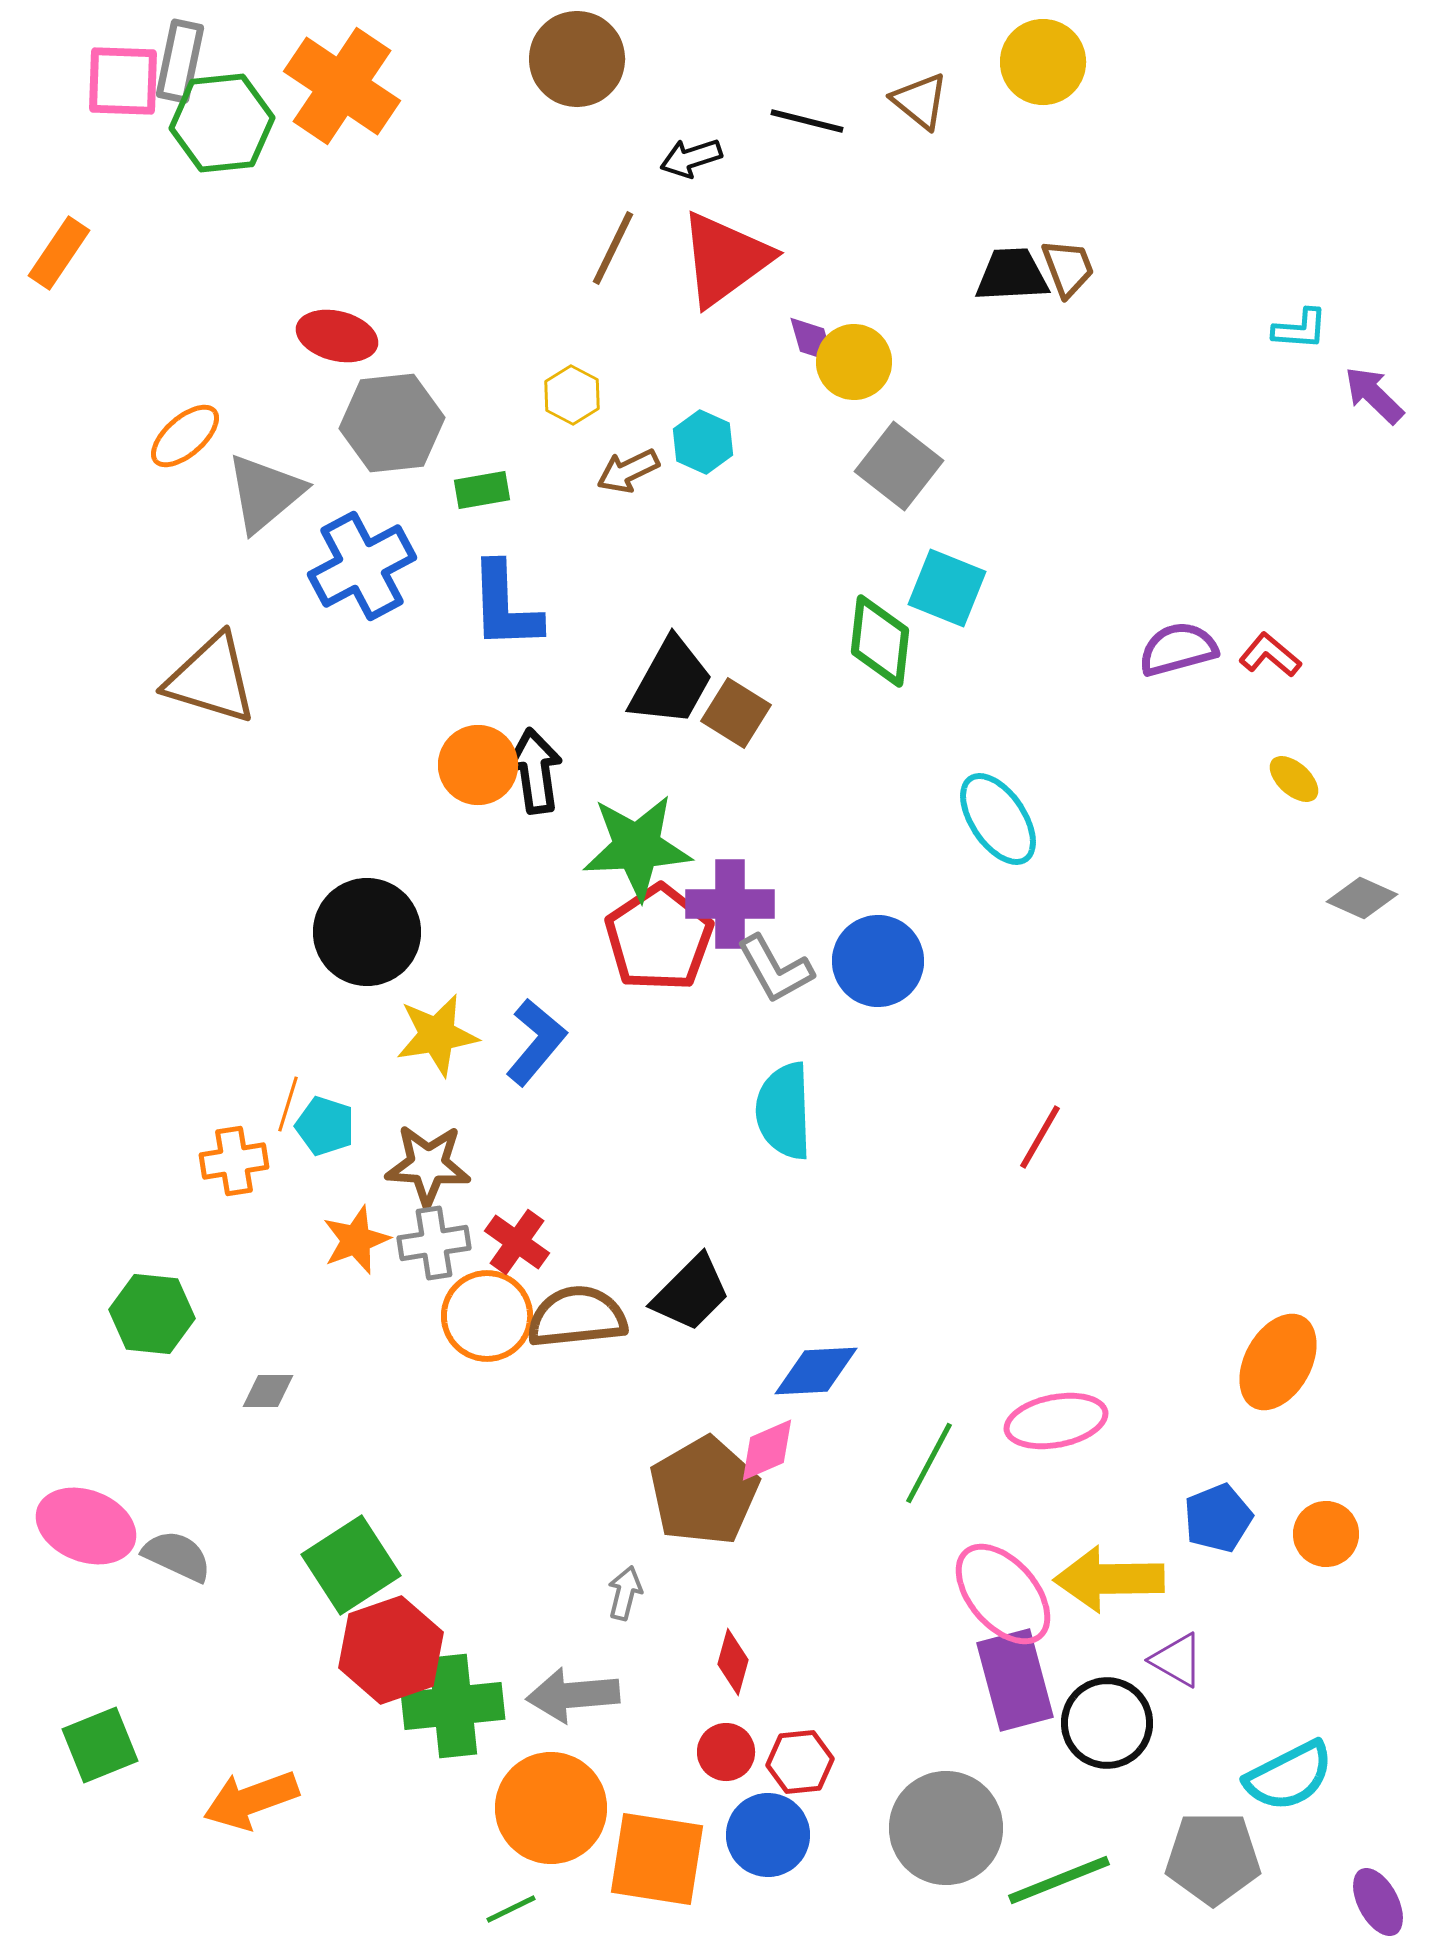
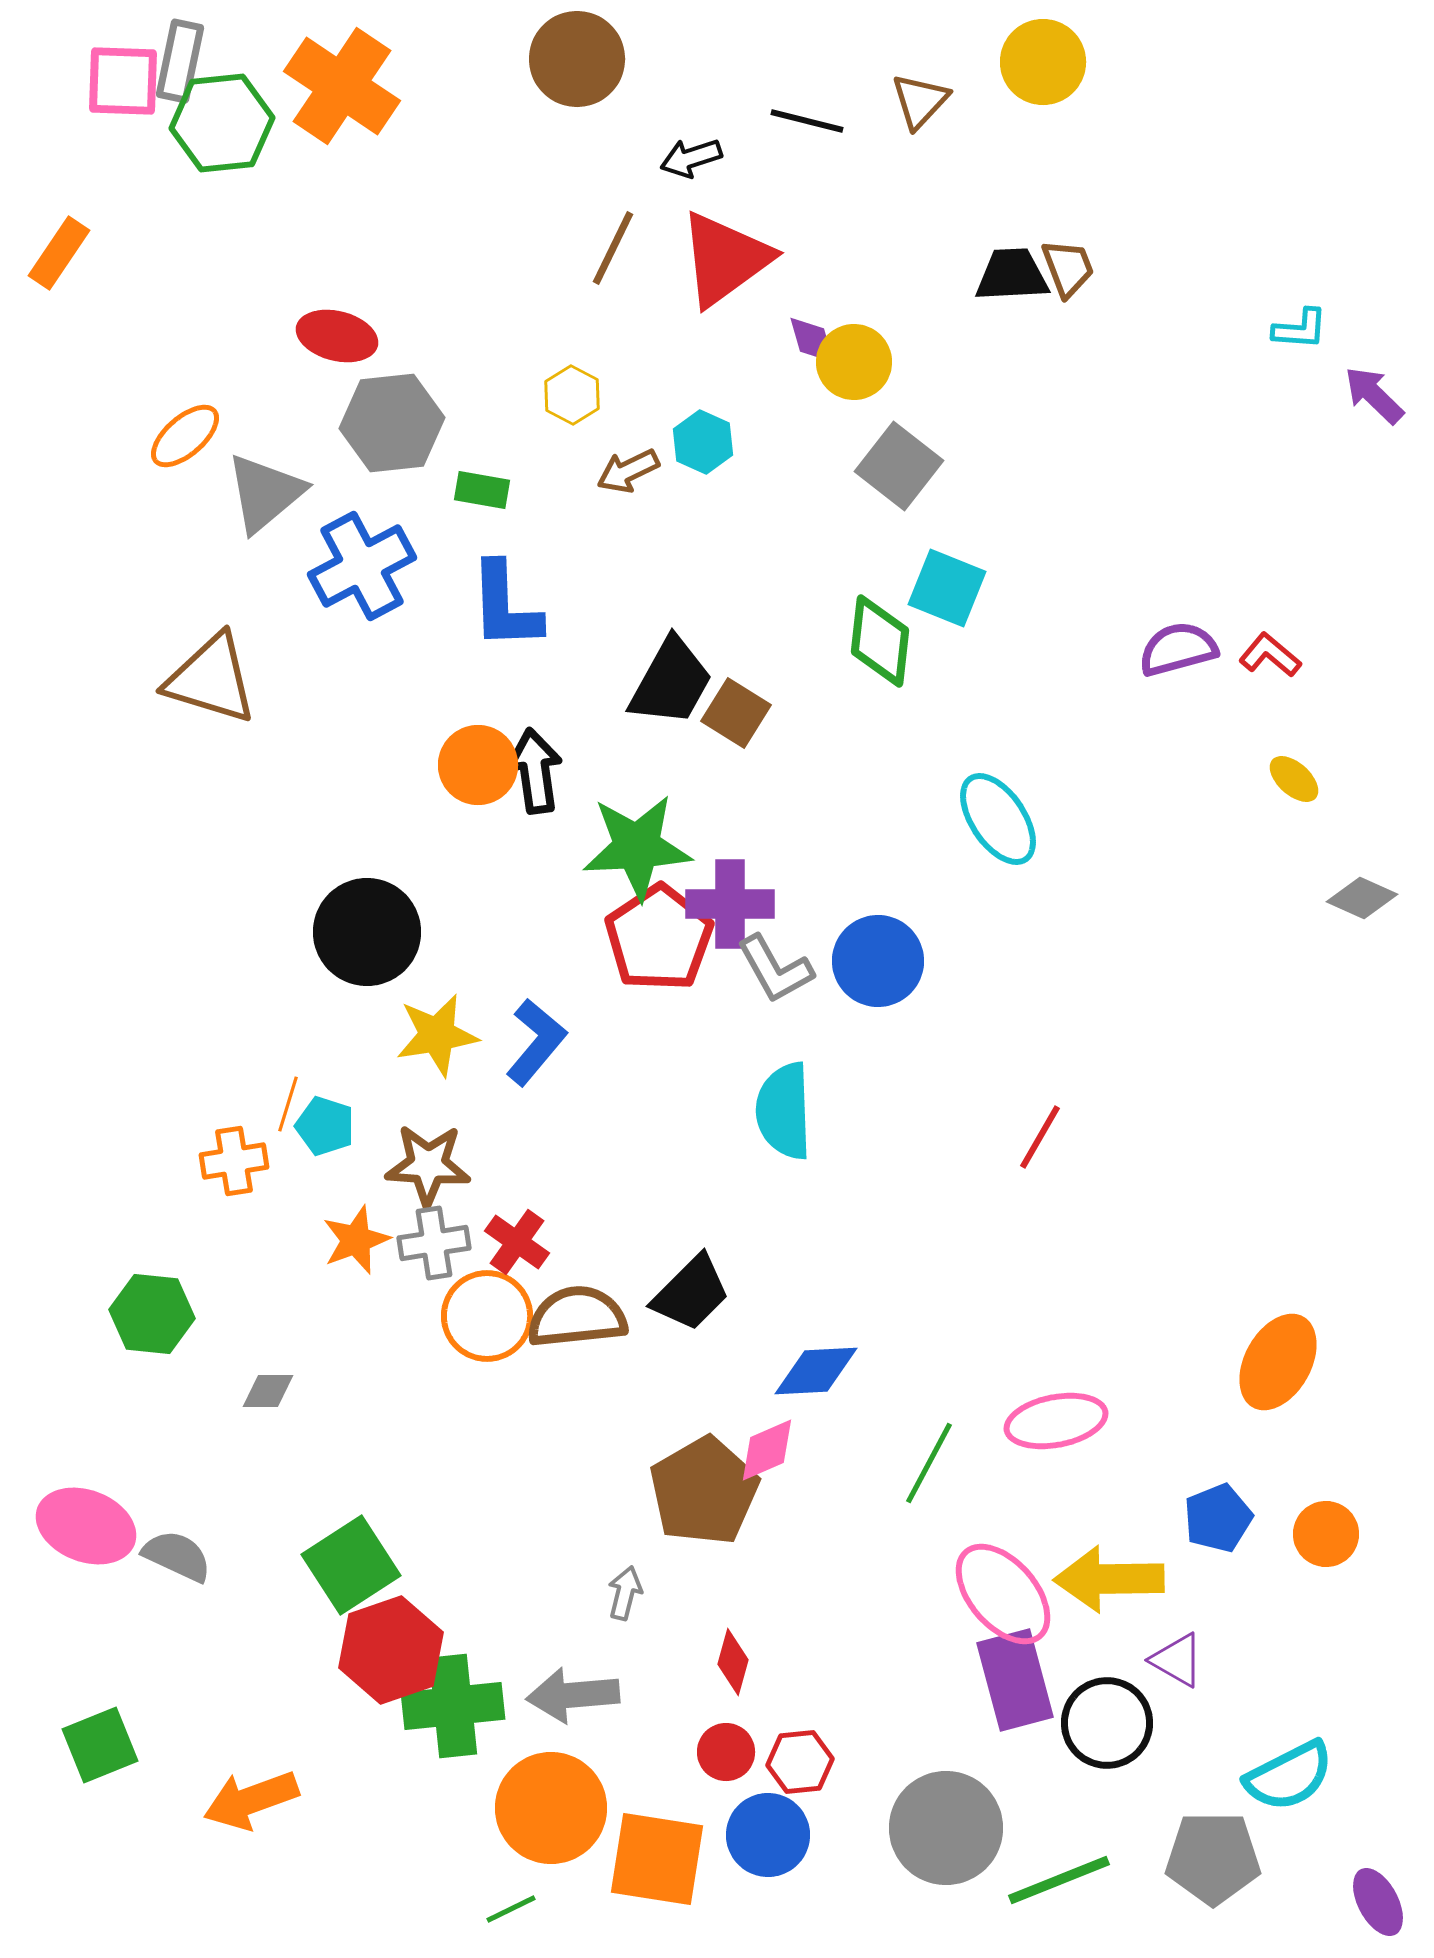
brown triangle at (920, 101): rotated 34 degrees clockwise
green rectangle at (482, 490): rotated 20 degrees clockwise
